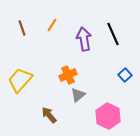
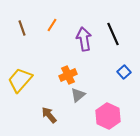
blue square: moved 1 px left, 3 px up
